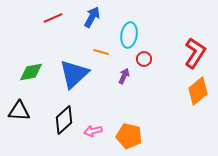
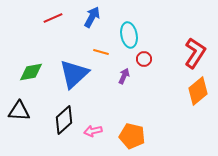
cyan ellipse: rotated 20 degrees counterclockwise
orange pentagon: moved 3 px right
